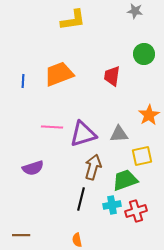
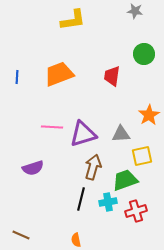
blue line: moved 6 px left, 4 px up
gray triangle: moved 2 px right
cyan cross: moved 4 px left, 3 px up
brown line: rotated 24 degrees clockwise
orange semicircle: moved 1 px left
